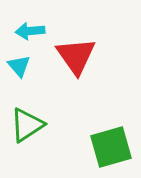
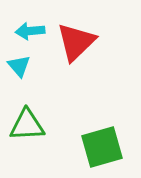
red triangle: moved 14 px up; rotated 21 degrees clockwise
green triangle: rotated 30 degrees clockwise
green square: moved 9 px left
